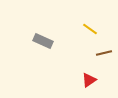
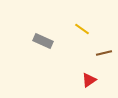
yellow line: moved 8 px left
